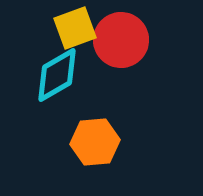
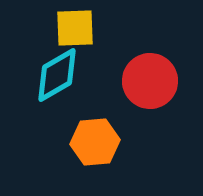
yellow square: rotated 18 degrees clockwise
red circle: moved 29 px right, 41 px down
